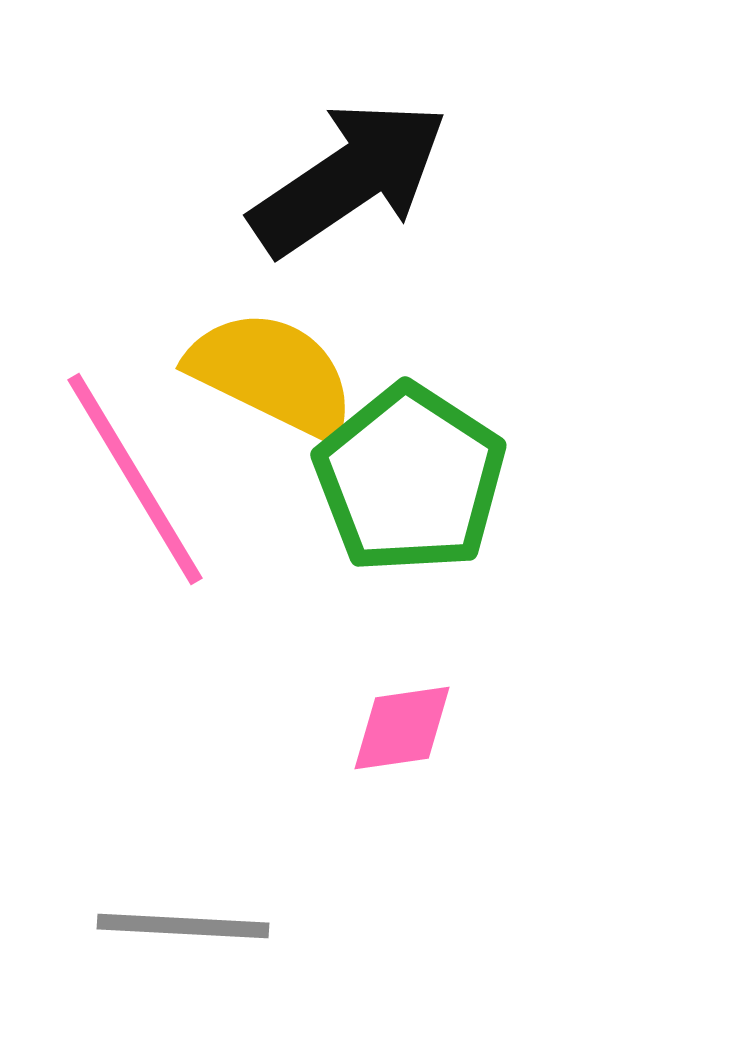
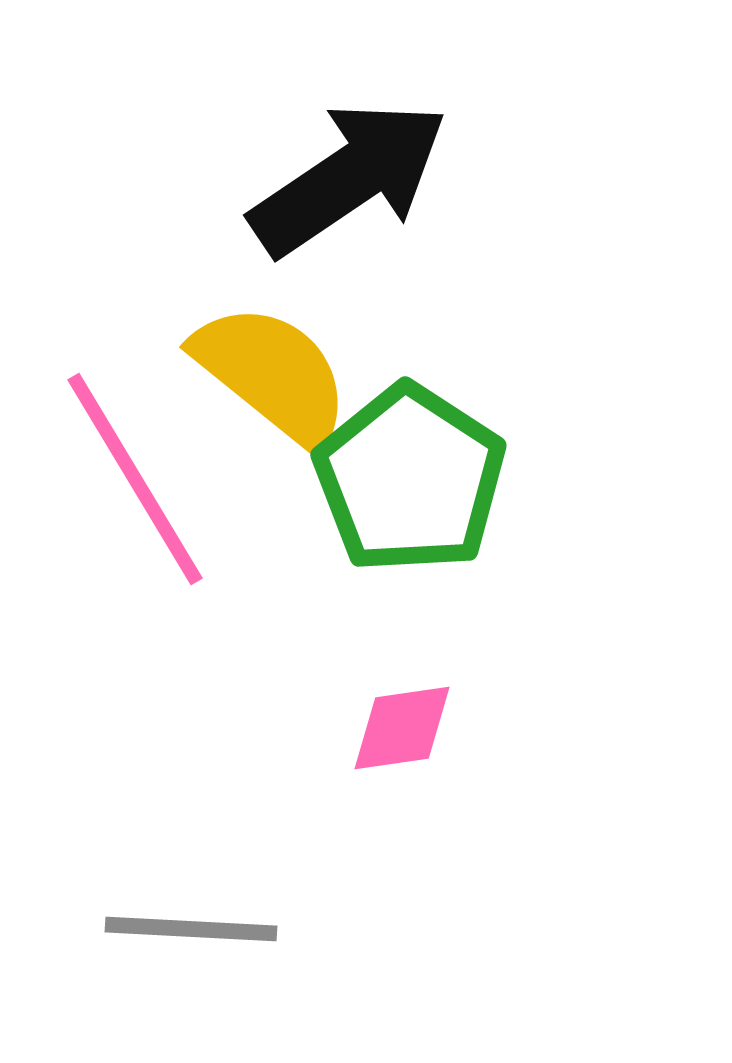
yellow semicircle: rotated 13 degrees clockwise
gray line: moved 8 px right, 3 px down
